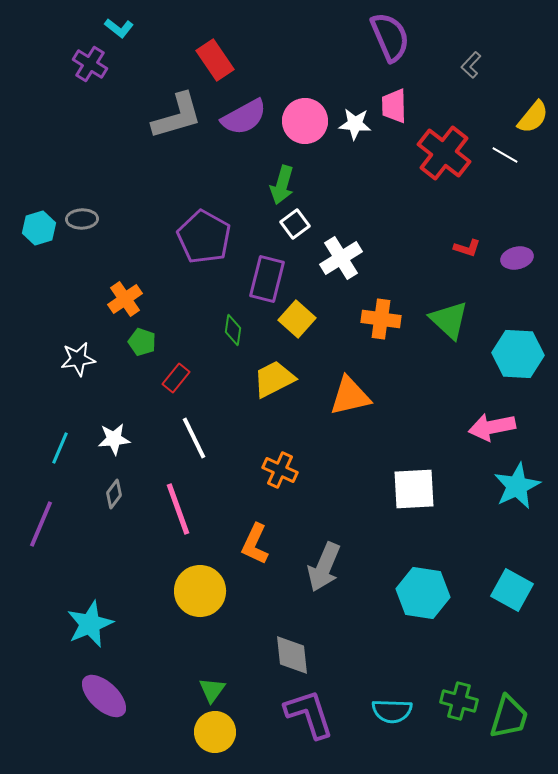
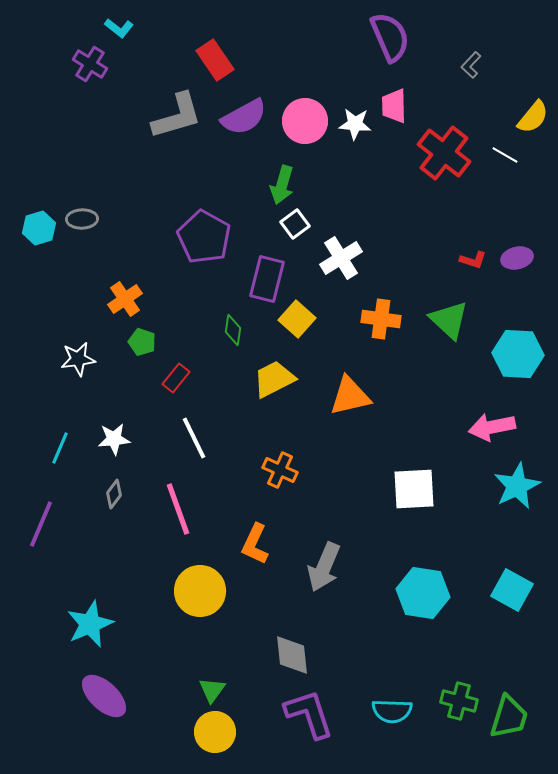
red L-shape at (467, 248): moved 6 px right, 12 px down
